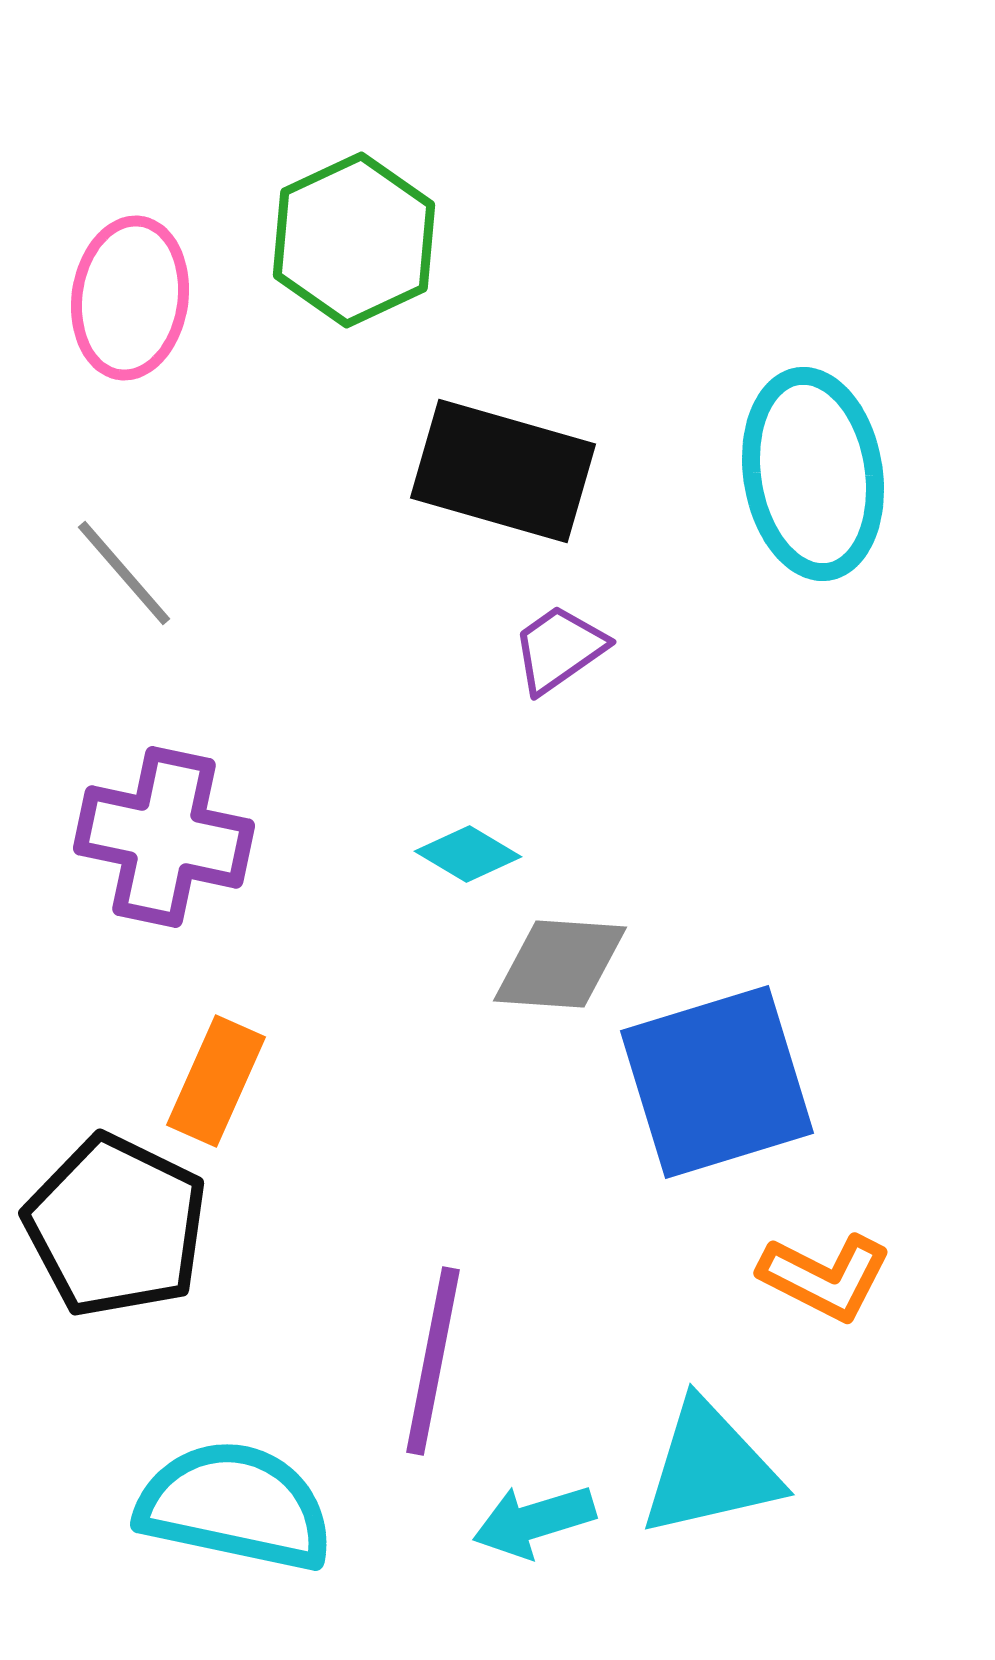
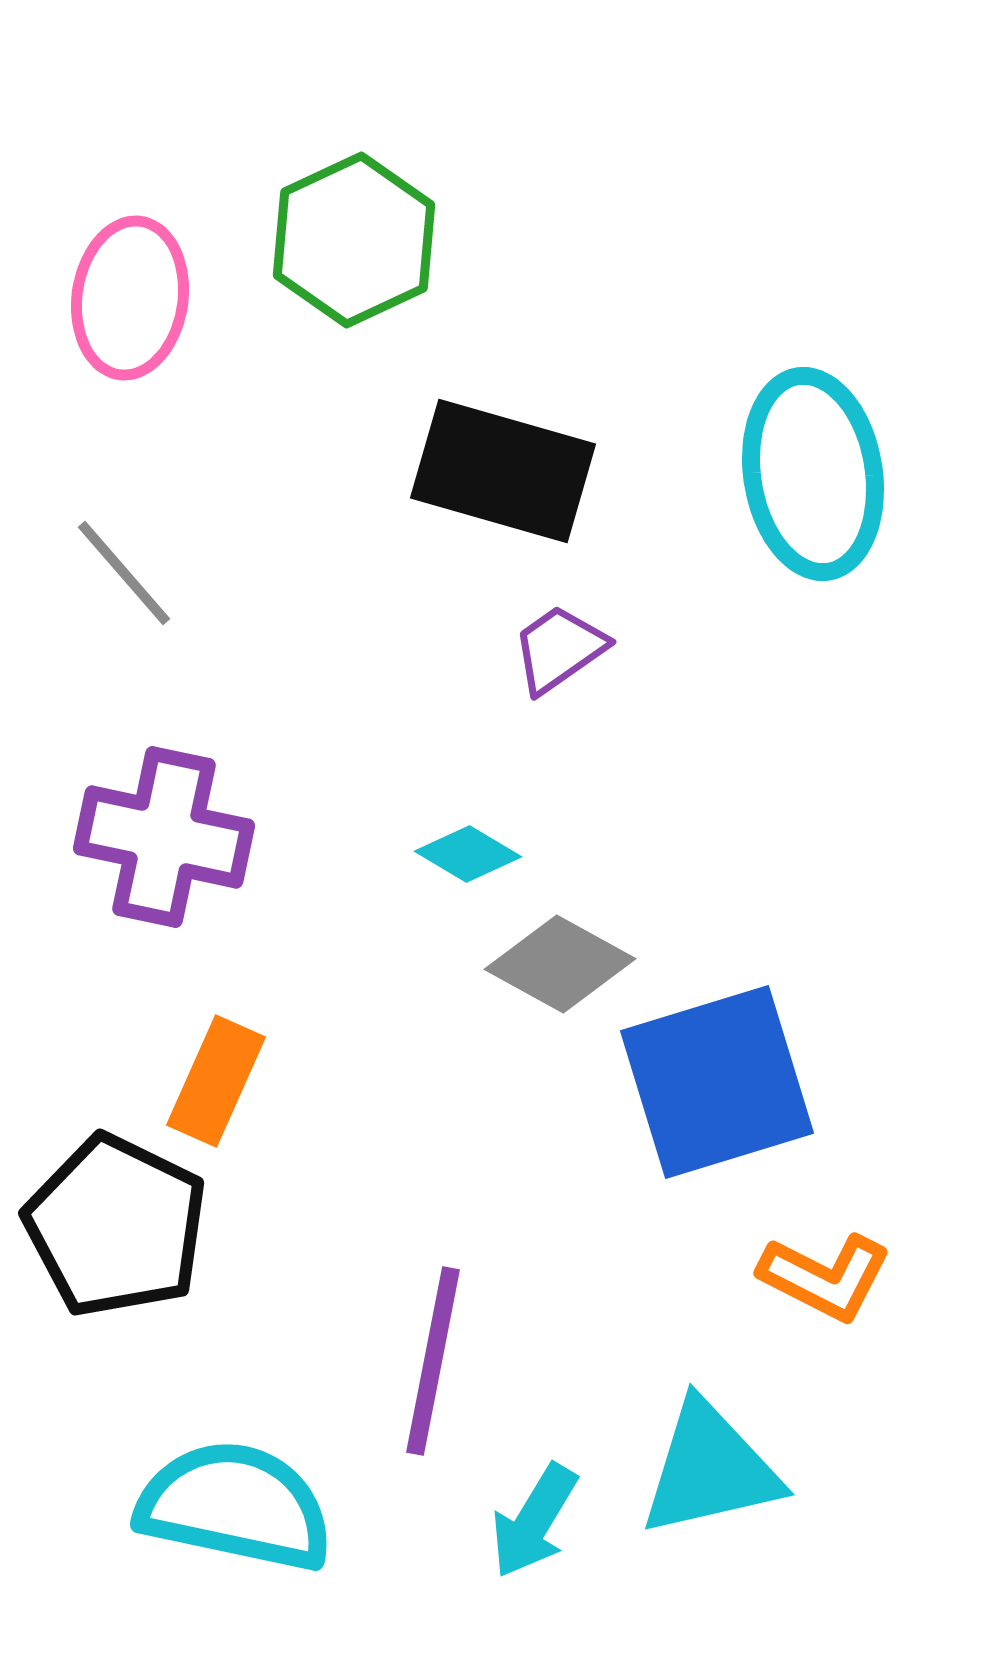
gray diamond: rotated 25 degrees clockwise
cyan arrow: rotated 42 degrees counterclockwise
